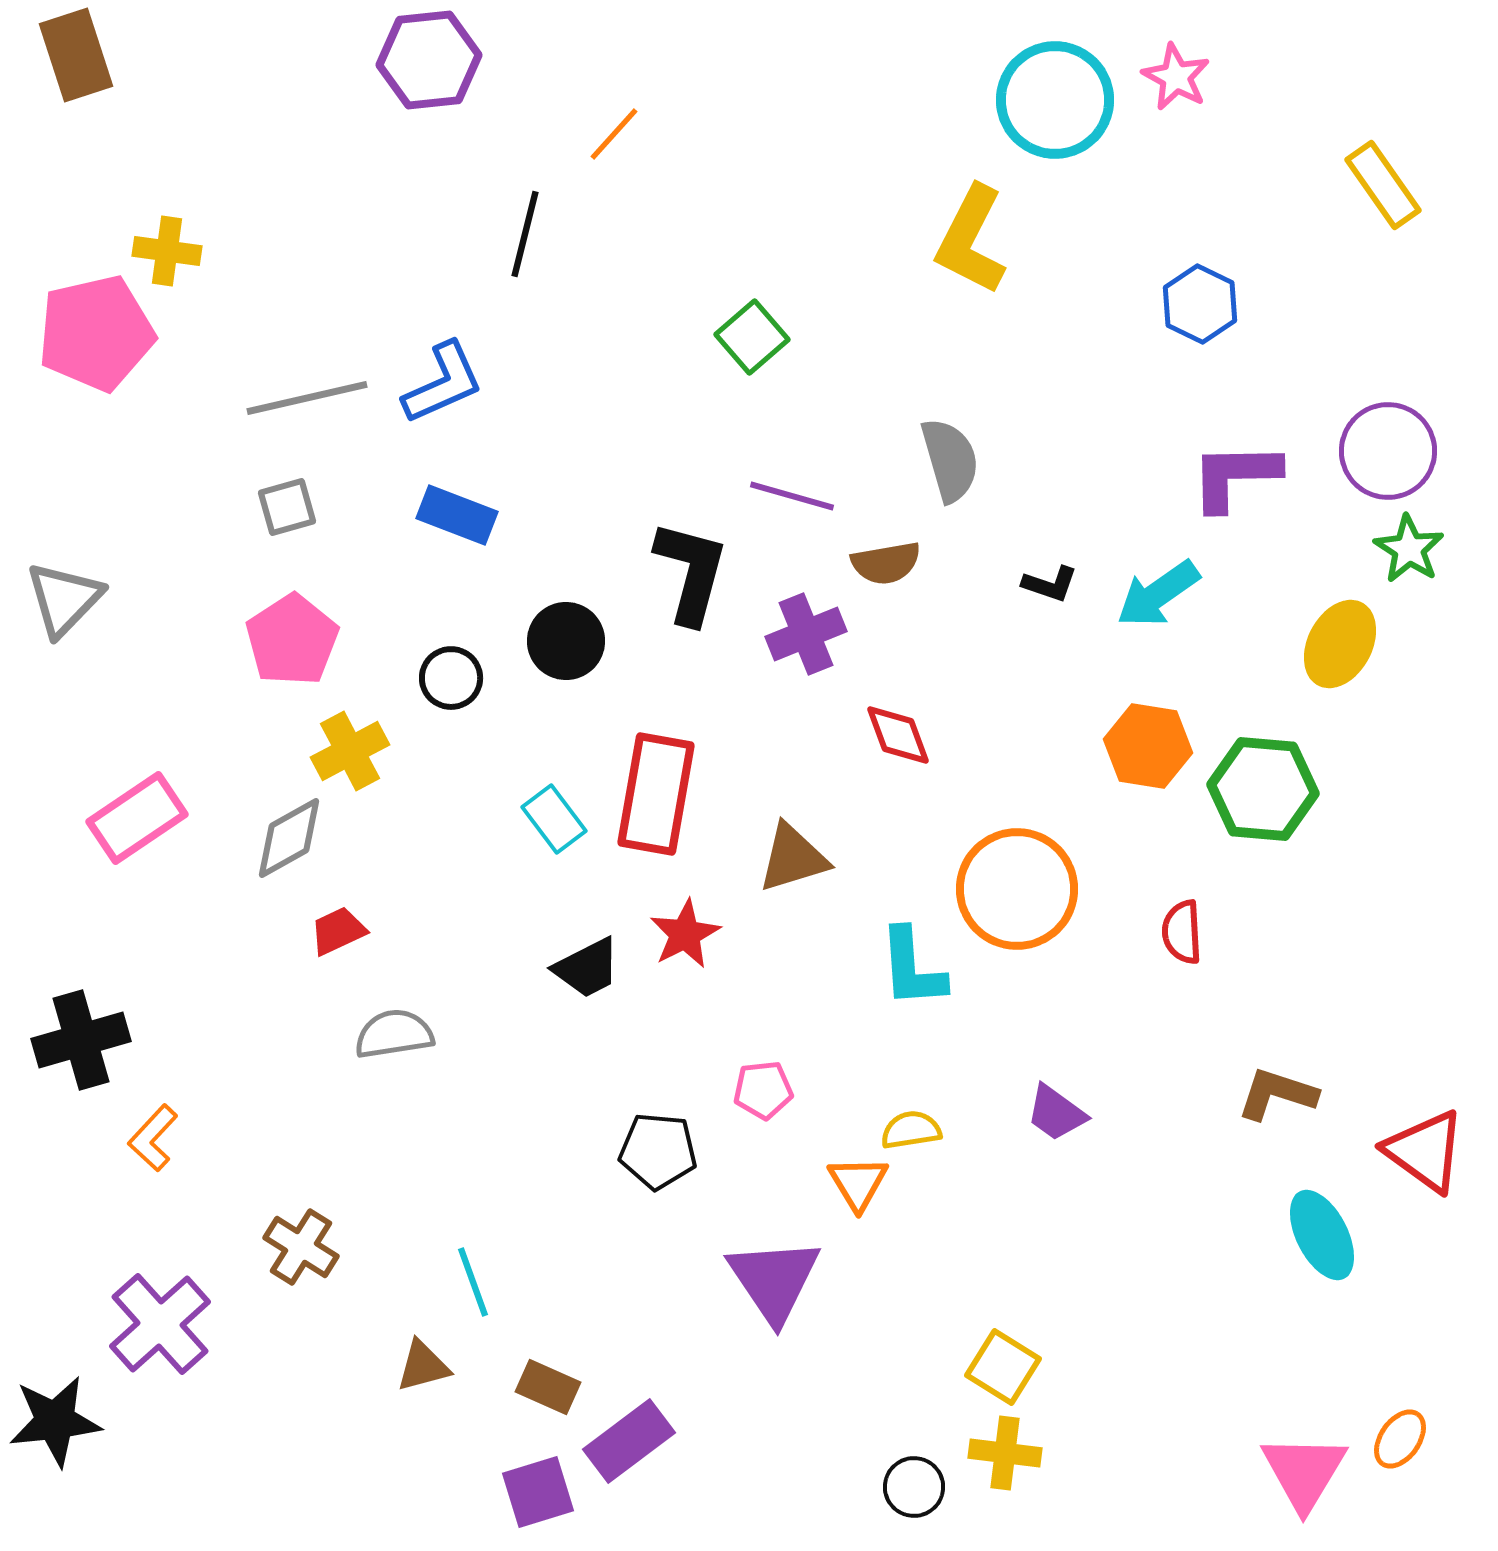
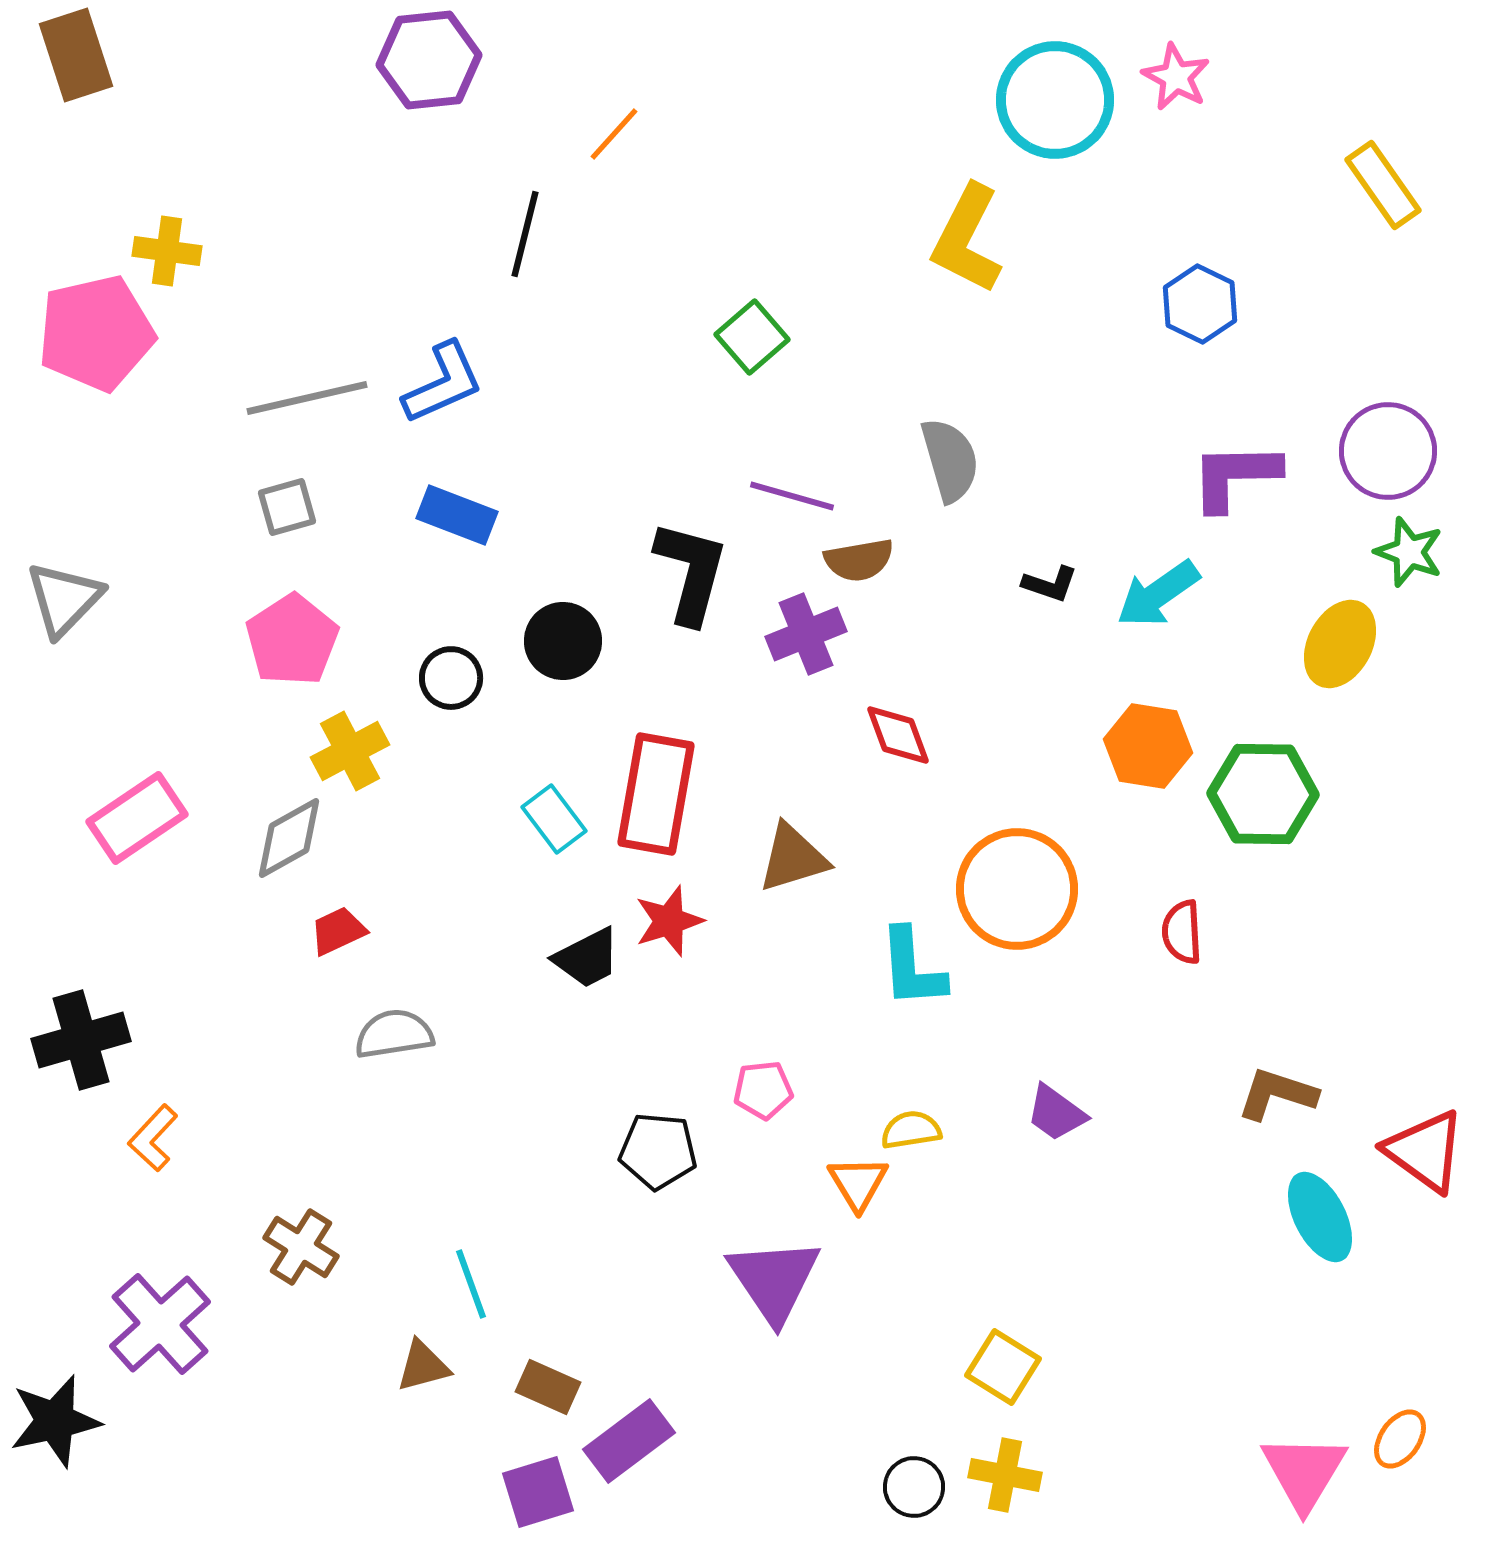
yellow L-shape at (971, 240): moved 4 px left, 1 px up
green star at (1409, 549): moved 3 px down; rotated 12 degrees counterclockwise
brown semicircle at (886, 563): moved 27 px left, 3 px up
black circle at (566, 641): moved 3 px left
green hexagon at (1263, 789): moved 5 px down; rotated 4 degrees counterclockwise
red star at (685, 934): moved 16 px left, 13 px up; rotated 10 degrees clockwise
black trapezoid at (587, 968): moved 10 px up
cyan ellipse at (1322, 1235): moved 2 px left, 18 px up
cyan line at (473, 1282): moved 2 px left, 2 px down
black star at (55, 1421): rotated 6 degrees counterclockwise
yellow cross at (1005, 1453): moved 22 px down; rotated 4 degrees clockwise
